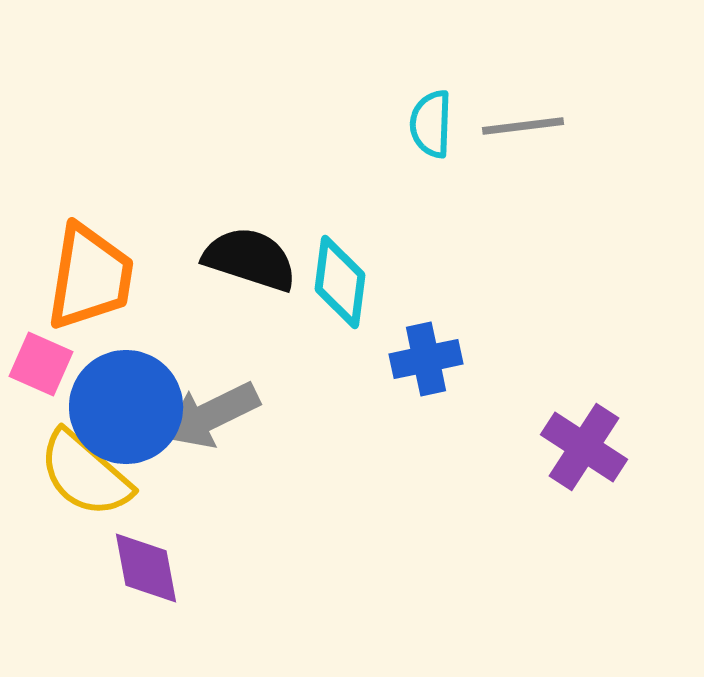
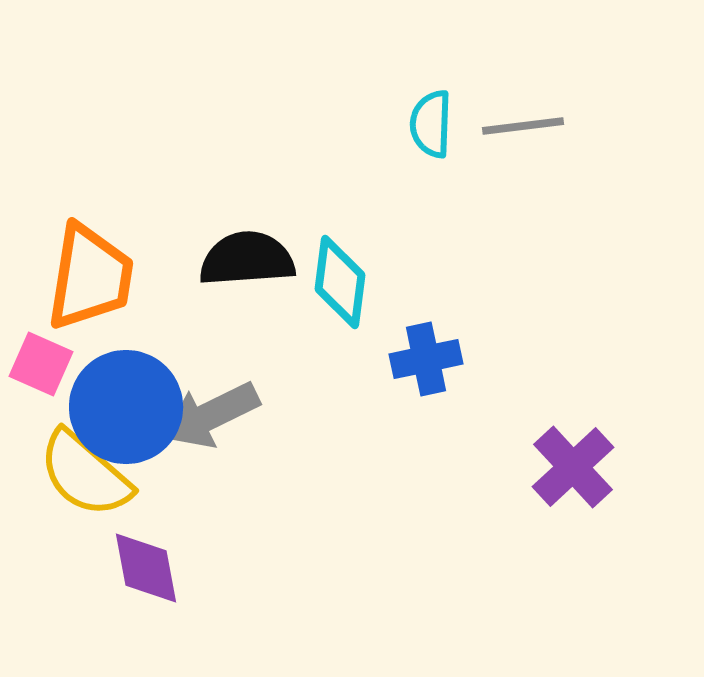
black semicircle: moved 3 px left; rotated 22 degrees counterclockwise
purple cross: moved 11 px left, 20 px down; rotated 14 degrees clockwise
